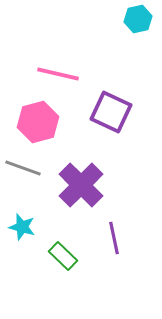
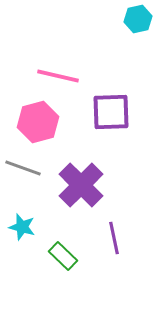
pink line: moved 2 px down
purple square: rotated 27 degrees counterclockwise
